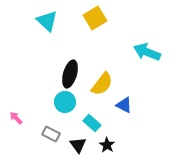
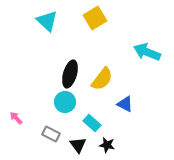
yellow semicircle: moved 5 px up
blue triangle: moved 1 px right, 1 px up
black star: rotated 21 degrees counterclockwise
